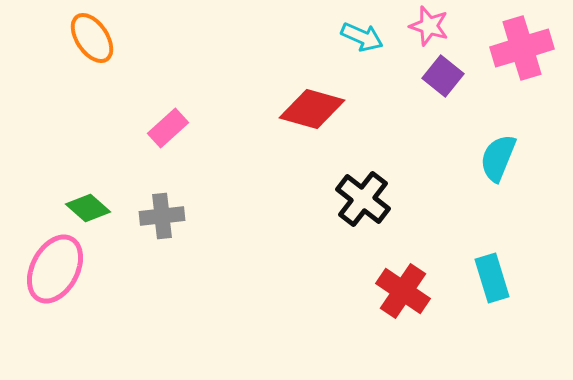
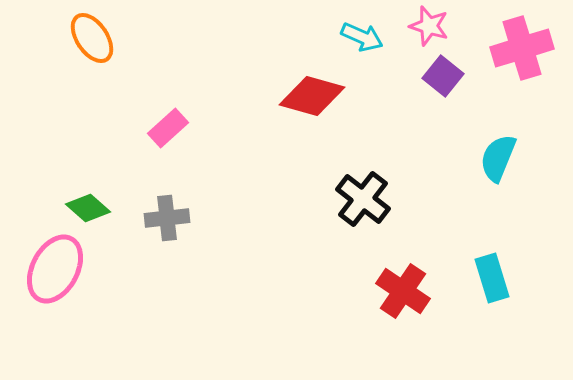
red diamond: moved 13 px up
gray cross: moved 5 px right, 2 px down
